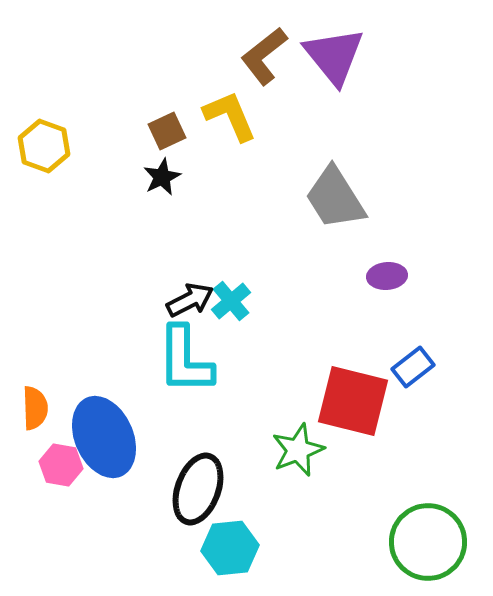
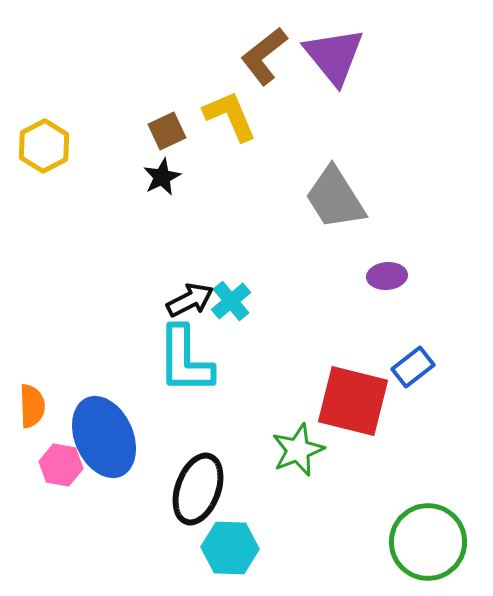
yellow hexagon: rotated 12 degrees clockwise
orange semicircle: moved 3 px left, 2 px up
cyan hexagon: rotated 8 degrees clockwise
